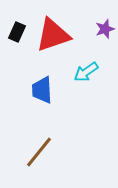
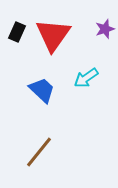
red triangle: rotated 36 degrees counterclockwise
cyan arrow: moved 6 px down
blue trapezoid: rotated 136 degrees clockwise
